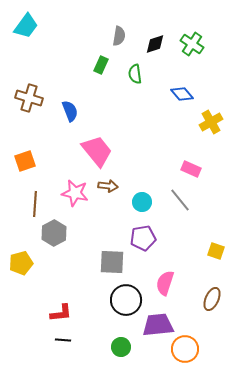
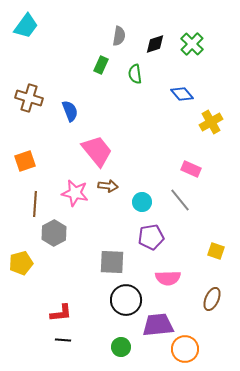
green cross: rotated 10 degrees clockwise
purple pentagon: moved 8 px right, 1 px up
pink semicircle: moved 3 px right, 5 px up; rotated 110 degrees counterclockwise
